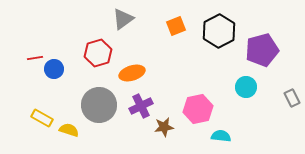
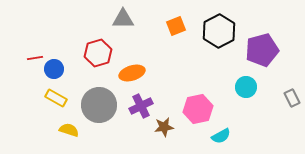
gray triangle: rotated 35 degrees clockwise
yellow rectangle: moved 14 px right, 20 px up
cyan semicircle: rotated 144 degrees clockwise
